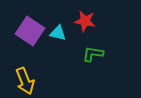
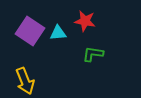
cyan triangle: rotated 18 degrees counterclockwise
